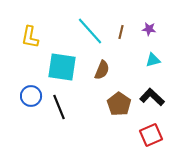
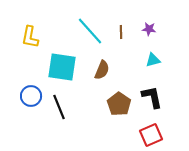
brown line: rotated 16 degrees counterclockwise
black L-shape: rotated 35 degrees clockwise
